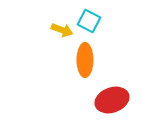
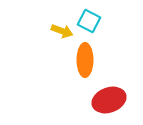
yellow arrow: moved 1 px down
red ellipse: moved 3 px left
